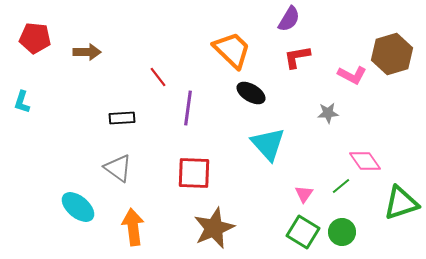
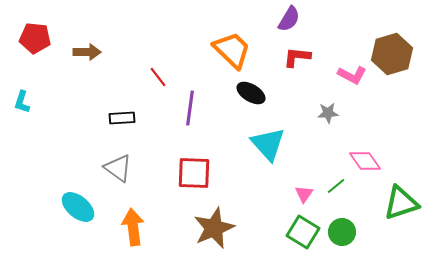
red L-shape: rotated 16 degrees clockwise
purple line: moved 2 px right
green line: moved 5 px left
